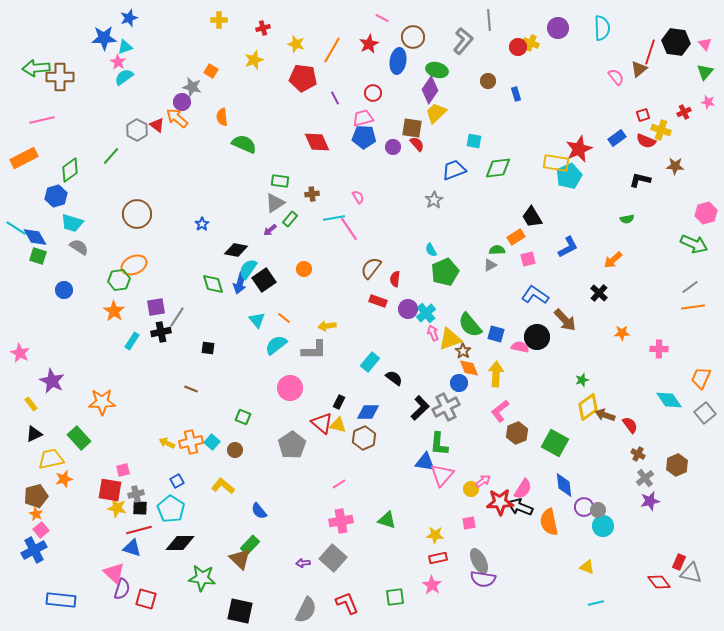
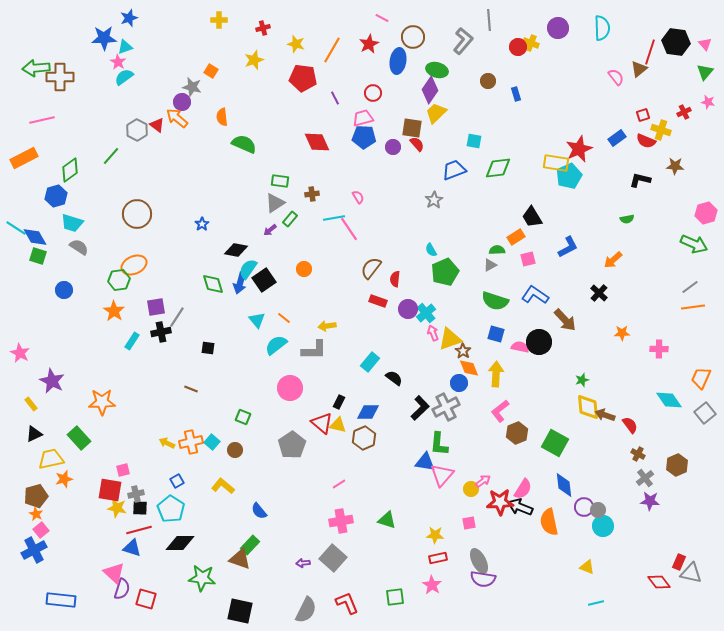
green semicircle at (470, 325): moved 25 px right, 24 px up; rotated 32 degrees counterclockwise
black circle at (537, 337): moved 2 px right, 5 px down
yellow diamond at (588, 407): rotated 60 degrees counterclockwise
purple star at (650, 501): rotated 18 degrees clockwise
brown triangle at (240, 559): rotated 25 degrees counterclockwise
